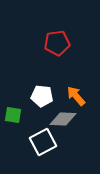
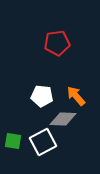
green square: moved 26 px down
